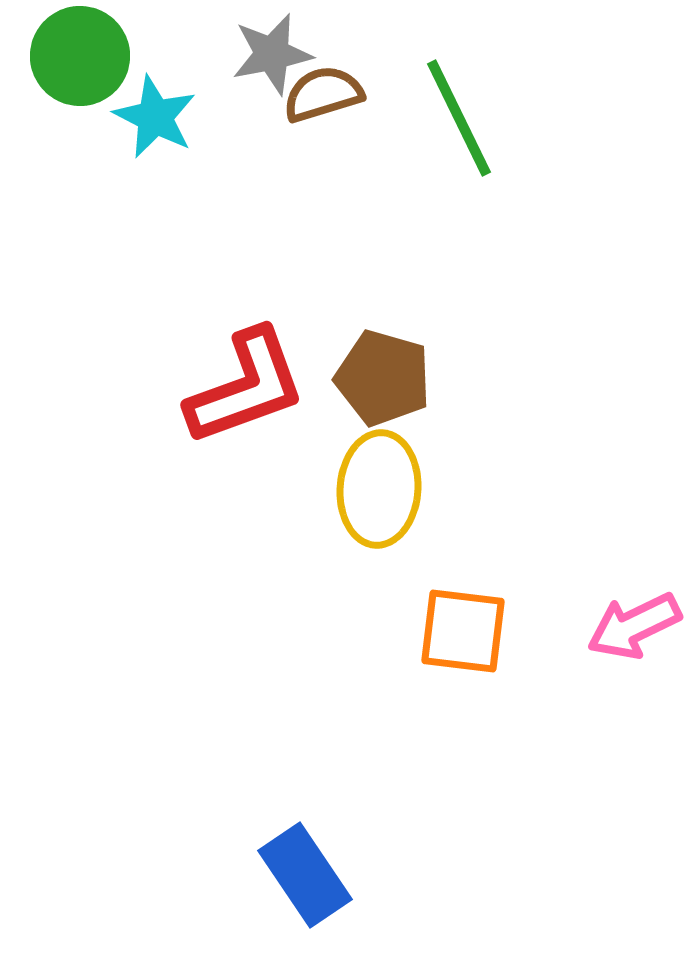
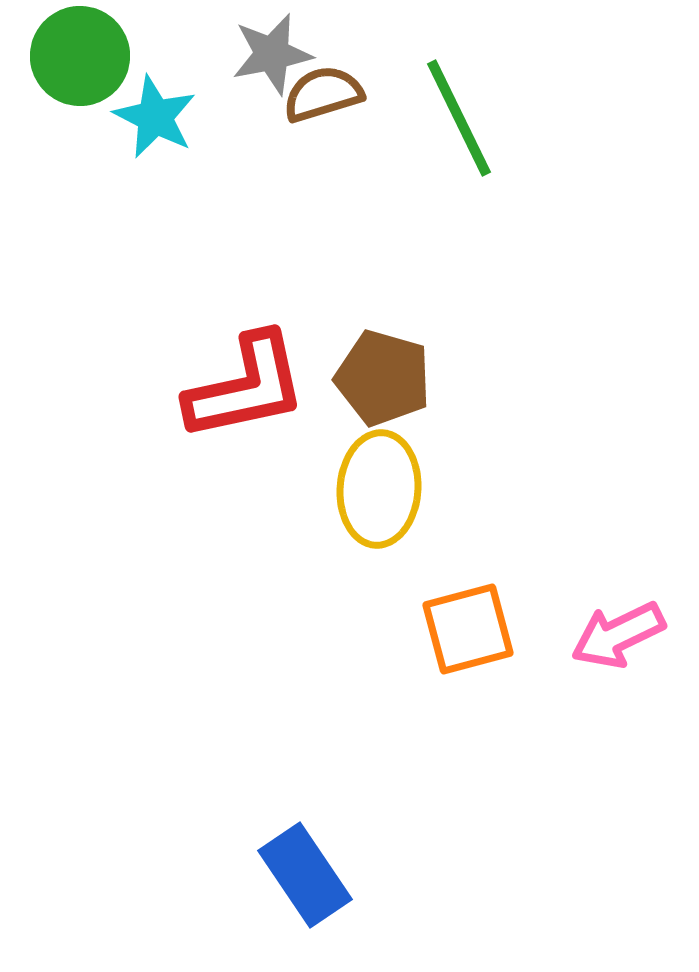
red L-shape: rotated 8 degrees clockwise
pink arrow: moved 16 px left, 9 px down
orange square: moved 5 px right, 2 px up; rotated 22 degrees counterclockwise
